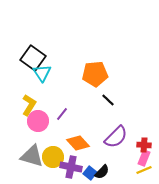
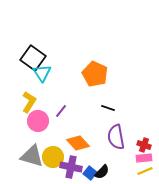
orange pentagon: rotated 30 degrees clockwise
black line: moved 8 px down; rotated 24 degrees counterclockwise
yellow L-shape: moved 3 px up
purple line: moved 1 px left, 3 px up
purple semicircle: rotated 125 degrees clockwise
red cross: rotated 16 degrees clockwise
pink rectangle: rotated 63 degrees clockwise
yellow line: moved 1 px right, 1 px down
